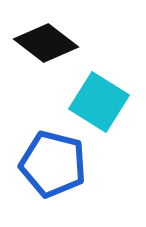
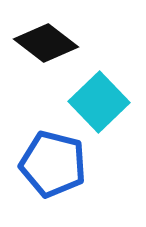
cyan square: rotated 14 degrees clockwise
